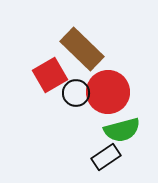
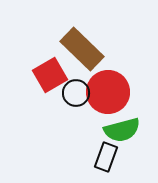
black rectangle: rotated 36 degrees counterclockwise
